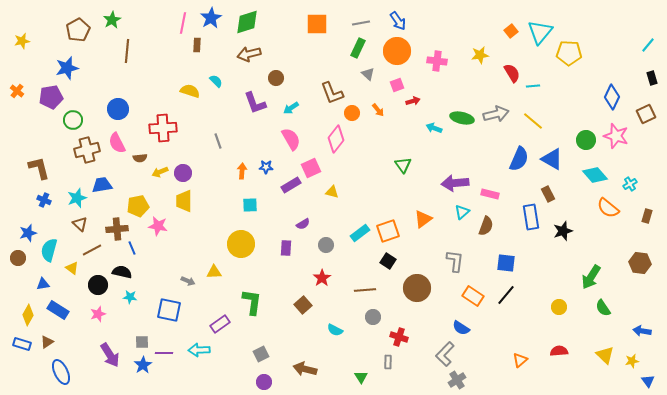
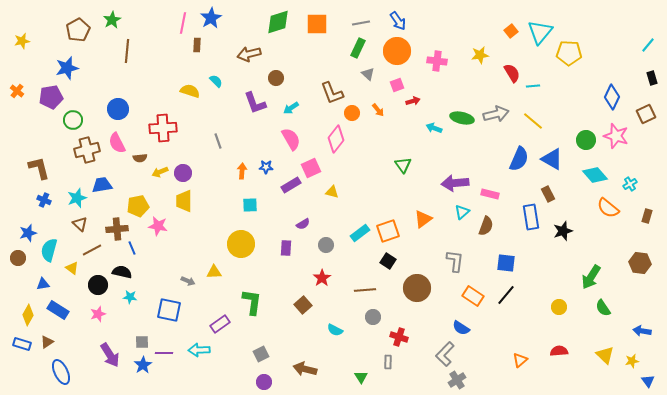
green diamond at (247, 22): moved 31 px right
